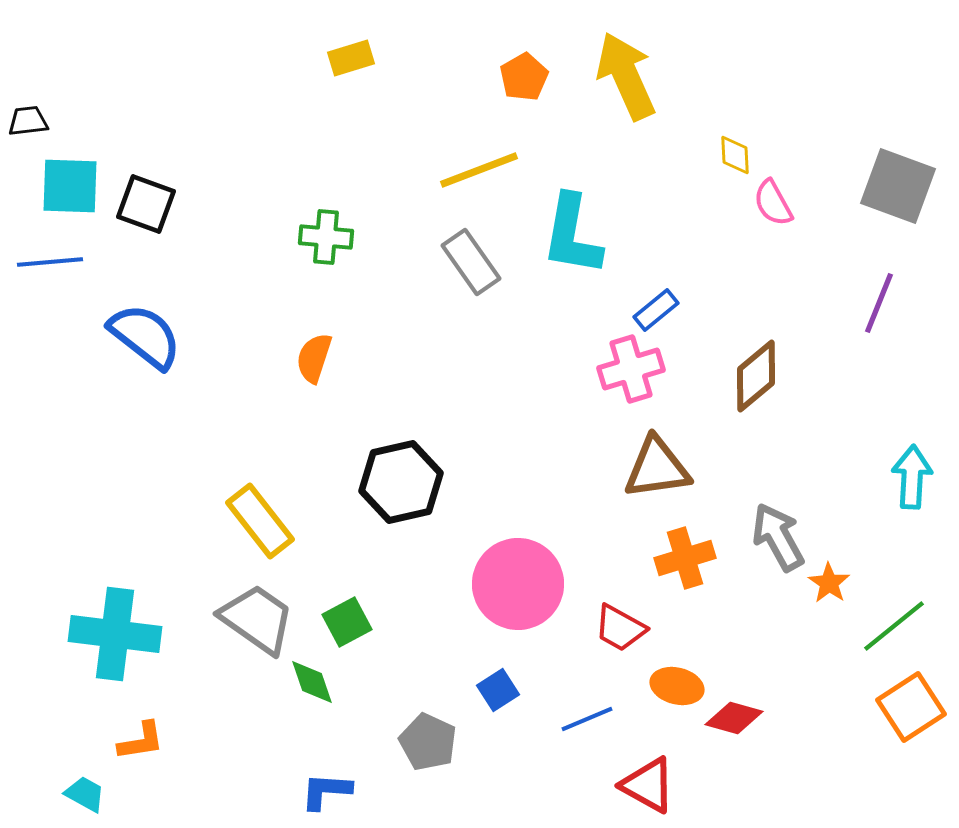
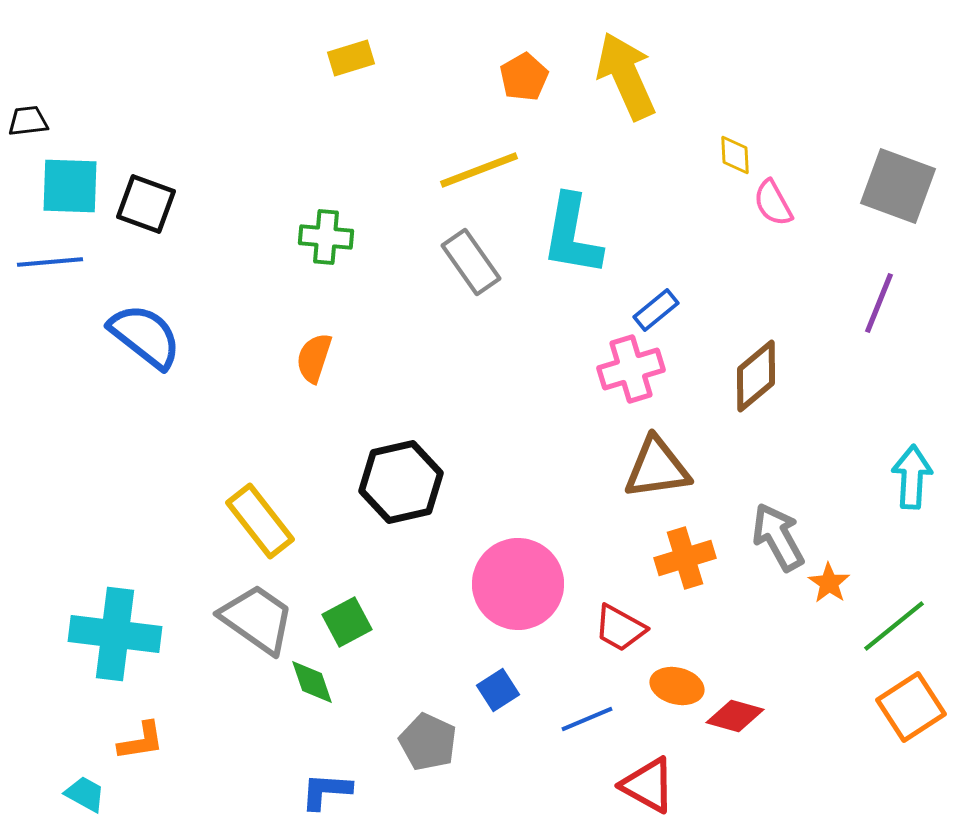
red diamond at (734, 718): moved 1 px right, 2 px up
